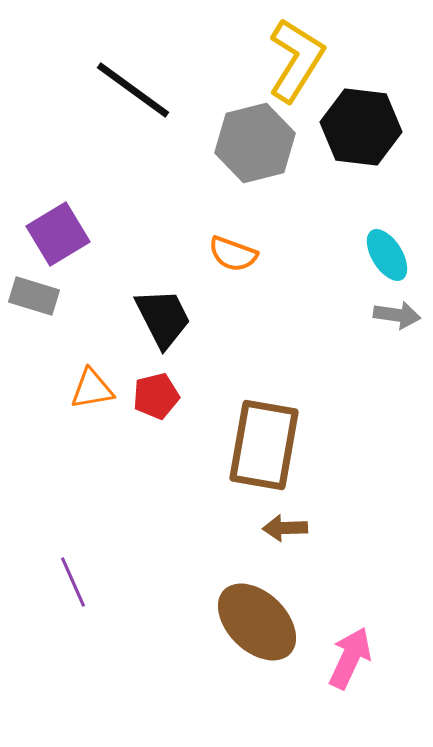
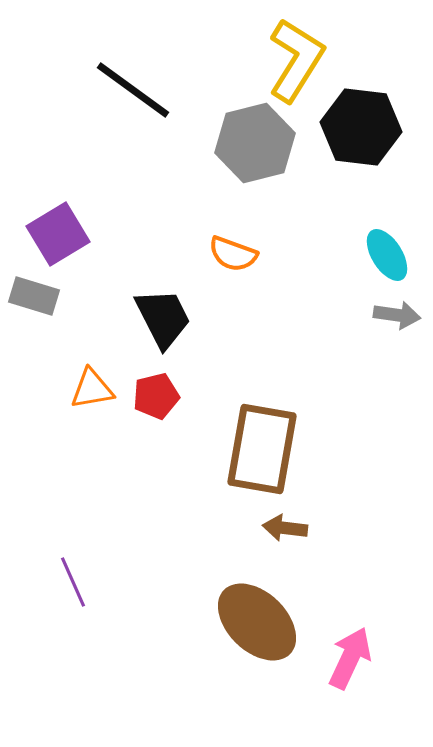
brown rectangle: moved 2 px left, 4 px down
brown arrow: rotated 9 degrees clockwise
